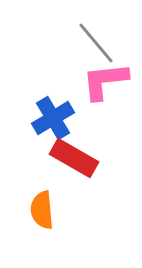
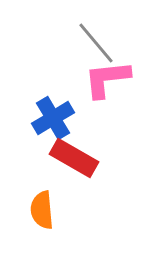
pink L-shape: moved 2 px right, 2 px up
